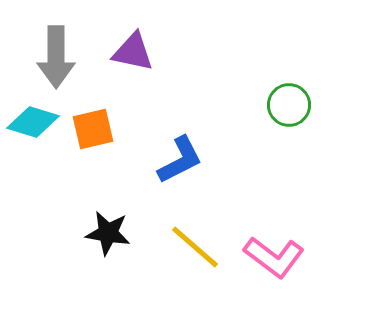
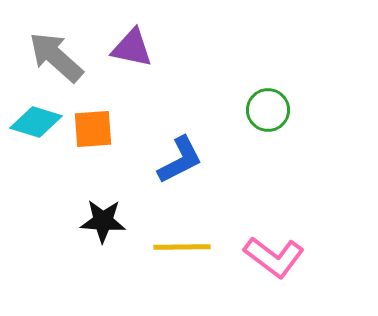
purple triangle: moved 1 px left, 4 px up
gray arrow: rotated 132 degrees clockwise
green circle: moved 21 px left, 5 px down
cyan diamond: moved 3 px right
orange square: rotated 9 degrees clockwise
black star: moved 5 px left, 12 px up; rotated 6 degrees counterclockwise
yellow line: moved 13 px left; rotated 42 degrees counterclockwise
